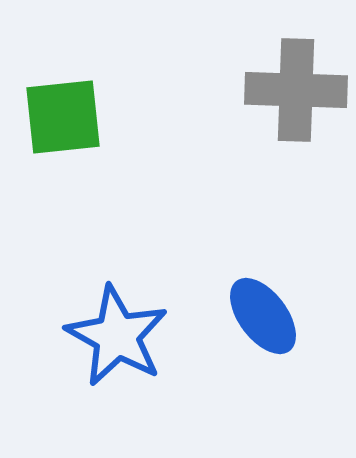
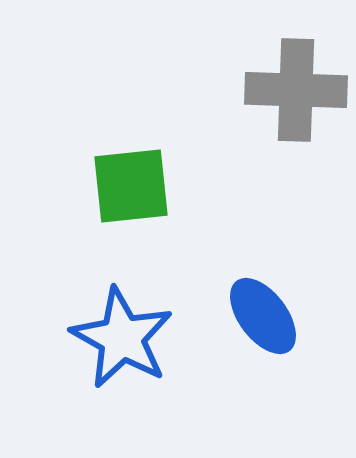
green square: moved 68 px right, 69 px down
blue star: moved 5 px right, 2 px down
